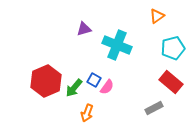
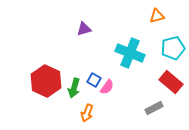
orange triangle: rotated 21 degrees clockwise
cyan cross: moved 13 px right, 8 px down
red hexagon: rotated 12 degrees counterclockwise
green arrow: rotated 24 degrees counterclockwise
